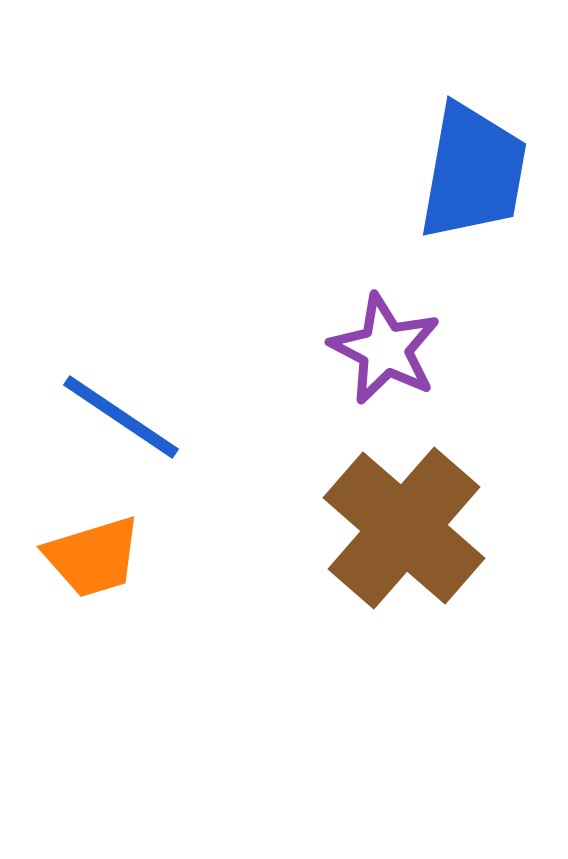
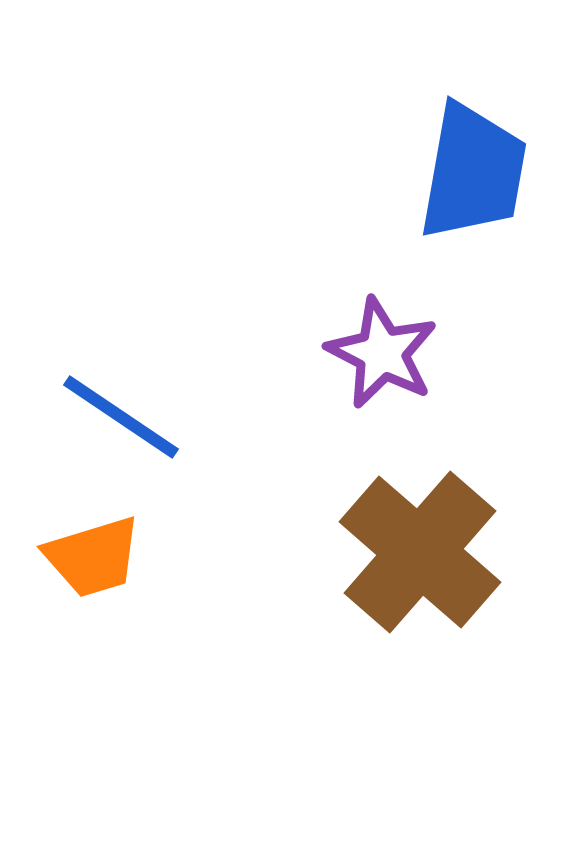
purple star: moved 3 px left, 4 px down
brown cross: moved 16 px right, 24 px down
